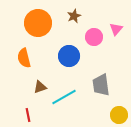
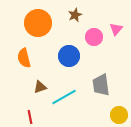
brown star: moved 1 px right, 1 px up
red line: moved 2 px right, 2 px down
